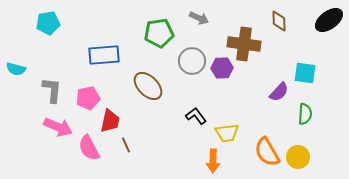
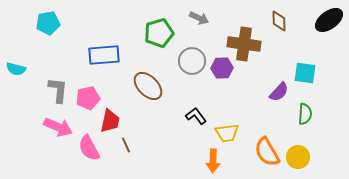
green pentagon: rotated 8 degrees counterclockwise
gray L-shape: moved 6 px right
